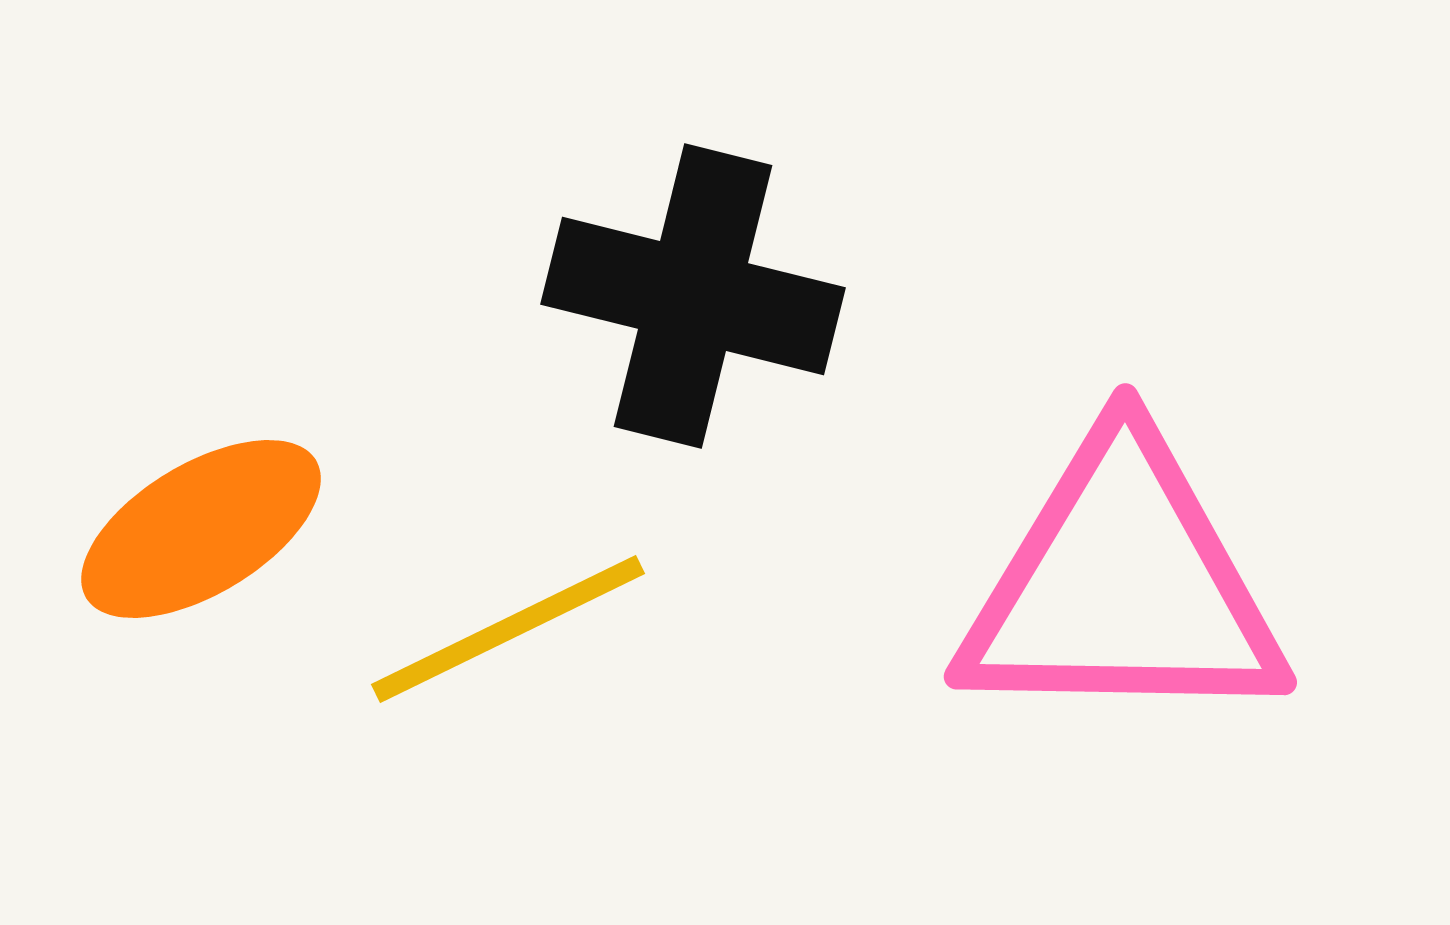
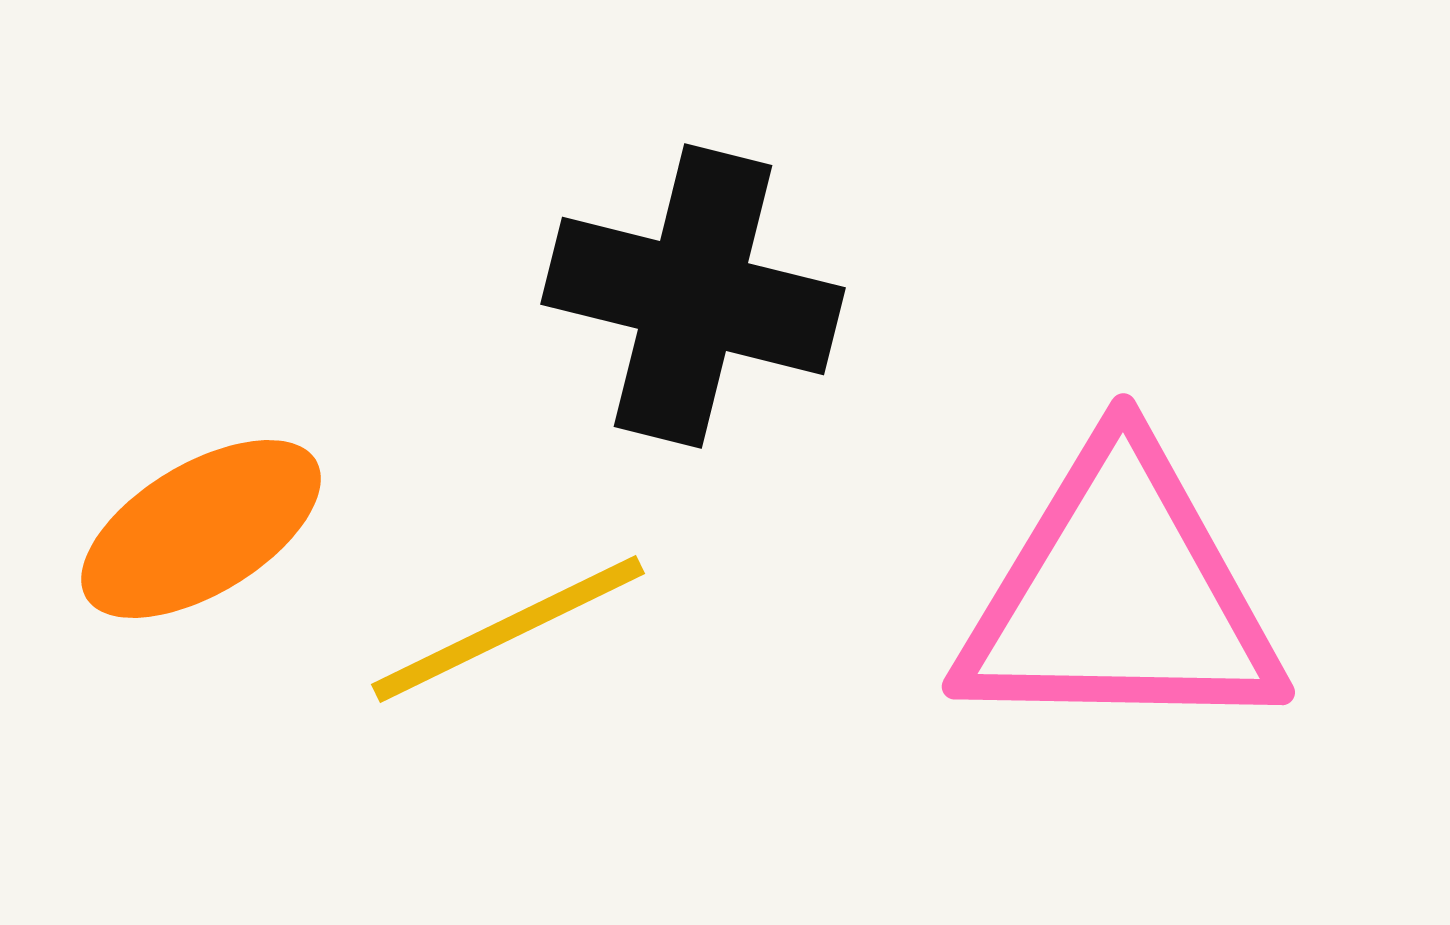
pink triangle: moved 2 px left, 10 px down
